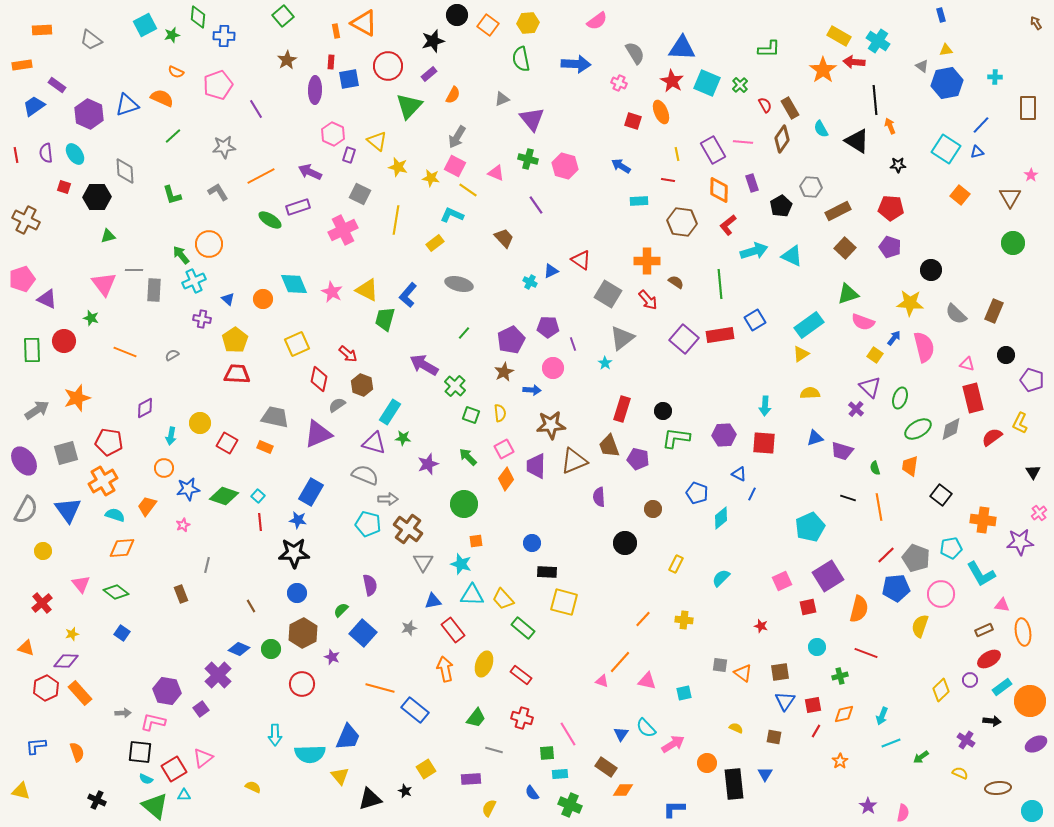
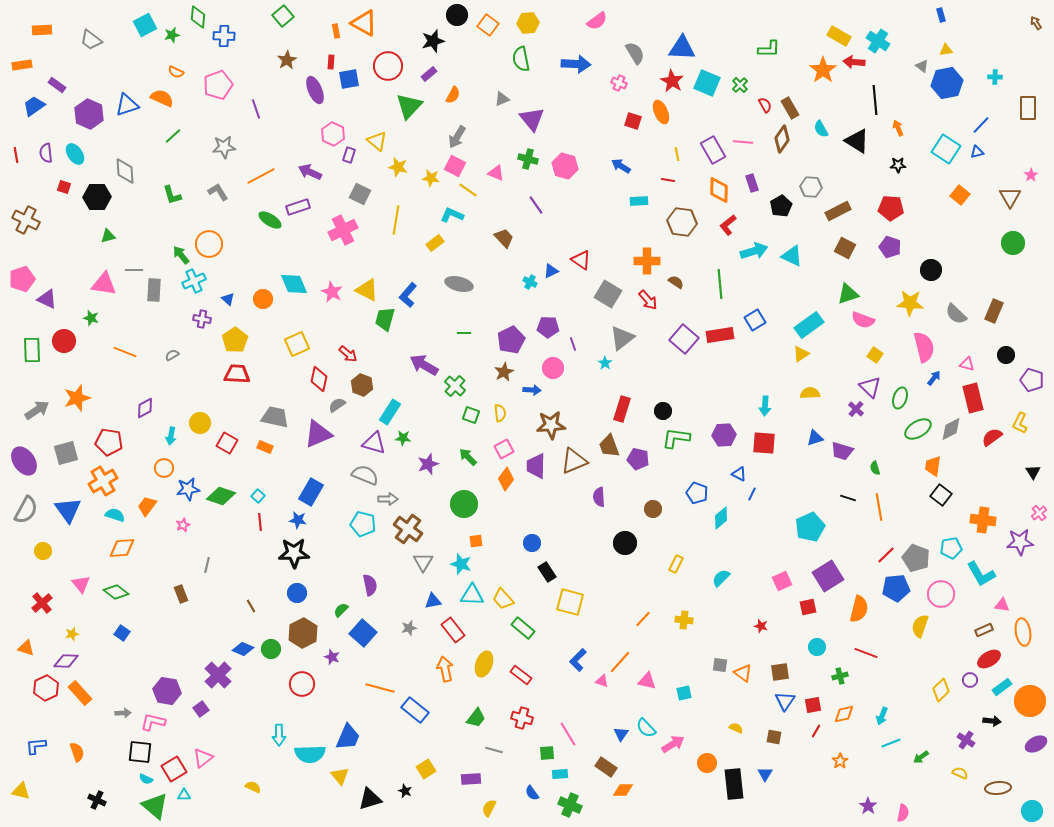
purple ellipse at (315, 90): rotated 24 degrees counterclockwise
purple line at (256, 109): rotated 12 degrees clockwise
orange arrow at (890, 126): moved 8 px right, 2 px down
brown square at (845, 248): rotated 15 degrees counterclockwise
pink triangle at (104, 284): rotated 44 degrees counterclockwise
pink semicircle at (863, 322): moved 2 px up
green line at (464, 333): rotated 48 degrees clockwise
blue arrow at (894, 338): moved 40 px right, 40 px down
orange trapezoid at (910, 466): moved 23 px right
green diamond at (224, 496): moved 3 px left
cyan pentagon at (368, 524): moved 5 px left
black rectangle at (547, 572): rotated 54 degrees clockwise
yellow square at (564, 602): moved 6 px right
blue diamond at (239, 649): moved 4 px right
cyan arrow at (275, 735): moved 4 px right
blue L-shape at (674, 809): moved 96 px left, 149 px up; rotated 45 degrees counterclockwise
